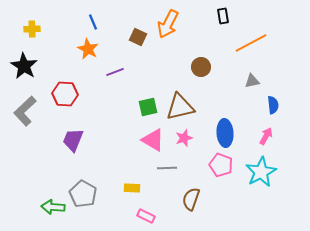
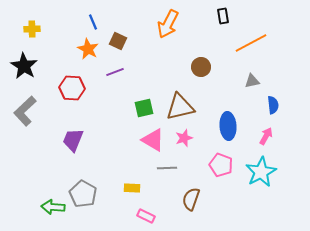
brown square: moved 20 px left, 4 px down
red hexagon: moved 7 px right, 6 px up
green square: moved 4 px left, 1 px down
blue ellipse: moved 3 px right, 7 px up
